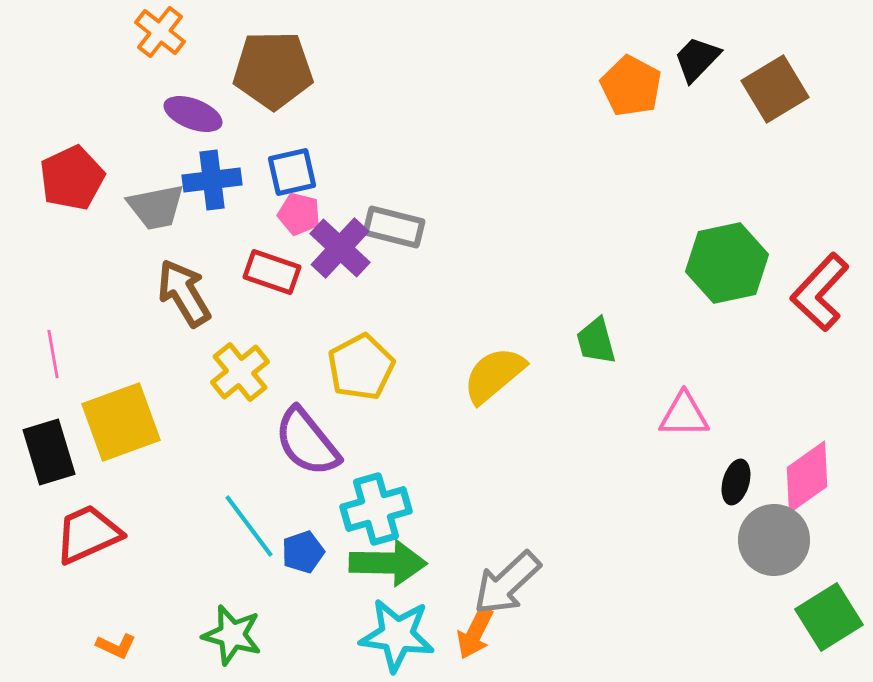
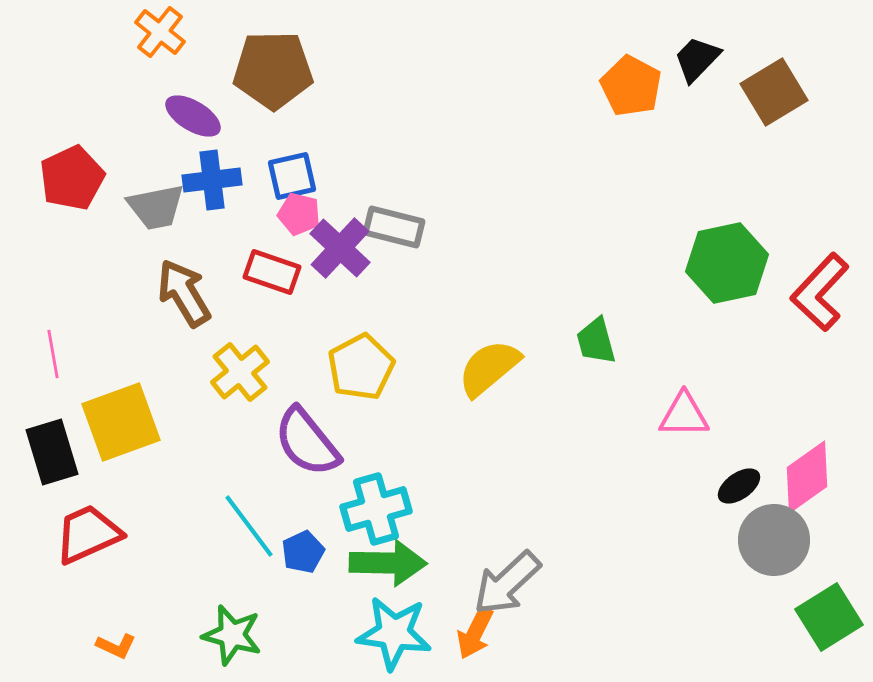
brown square: moved 1 px left, 3 px down
purple ellipse: moved 2 px down; rotated 10 degrees clockwise
blue square: moved 4 px down
yellow semicircle: moved 5 px left, 7 px up
black rectangle: moved 3 px right
black ellipse: moved 3 px right, 4 px down; rotated 39 degrees clockwise
blue pentagon: rotated 6 degrees counterclockwise
cyan star: moved 3 px left, 2 px up
